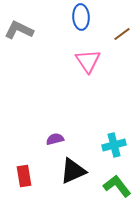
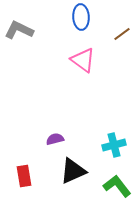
pink triangle: moved 5 px left, 1 px up; rotated 20 degrees counterclockwise
